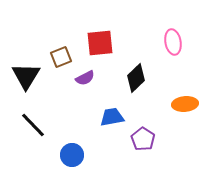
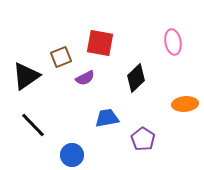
red square: rotated 16 degrees clockwise
black triangle: rotated 24 degrees clockwise
blue trapezoid: moved 5 px left, 1 px down
